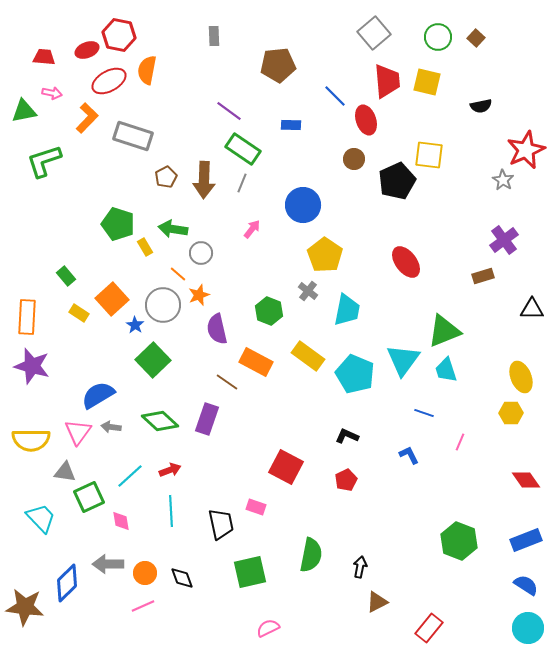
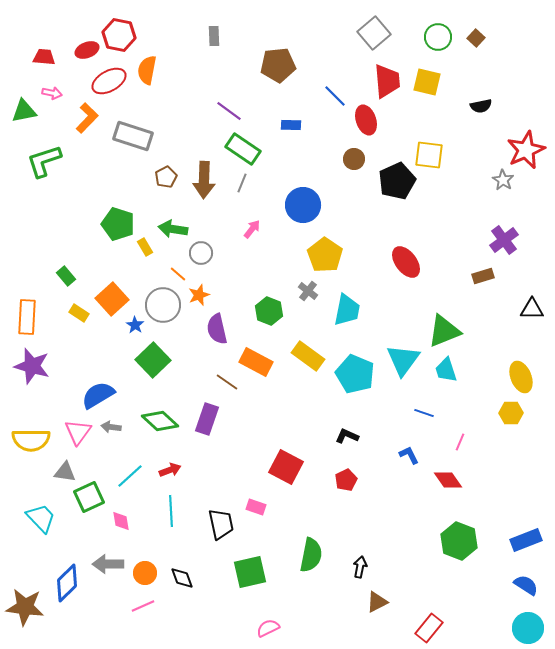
red diamond at (526, 480): moved 78 px left
